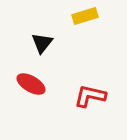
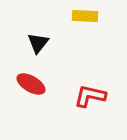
yellow rectangle: rotated 20 degrees clockwise
black triangle: moved 4 px left
